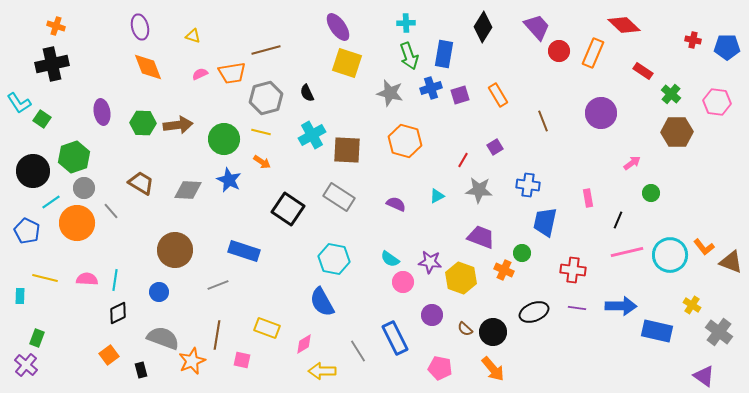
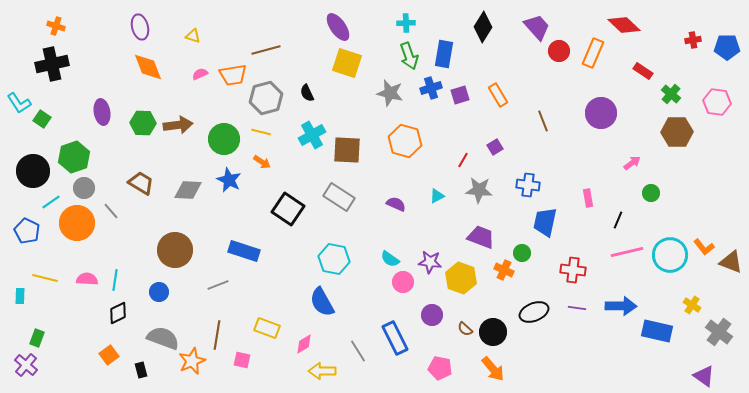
red cross at (693, 40): rotated 21 degrees counterclockwise
orange trapezoid at (232, 73): moved 1 px right, 2 px down
